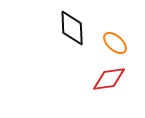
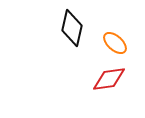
black diamond: rotated 15 degrees clockwise
